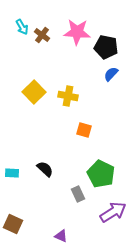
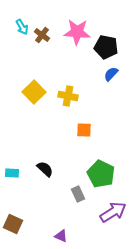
orange square: rotated 14 degrees counterclockwise
